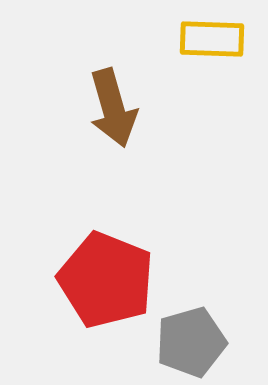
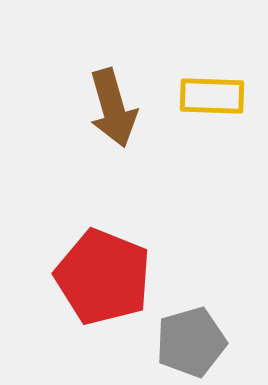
yellow rectangle: moved 57 px down
red pentagon: moved 3 px left, 3 px up
